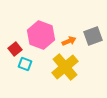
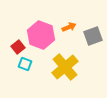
orange arrow: moved 14 px up
red square: moved 3 px right, 2 px up
